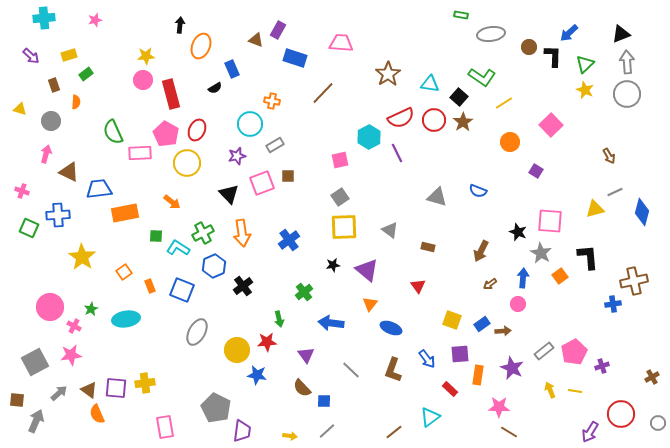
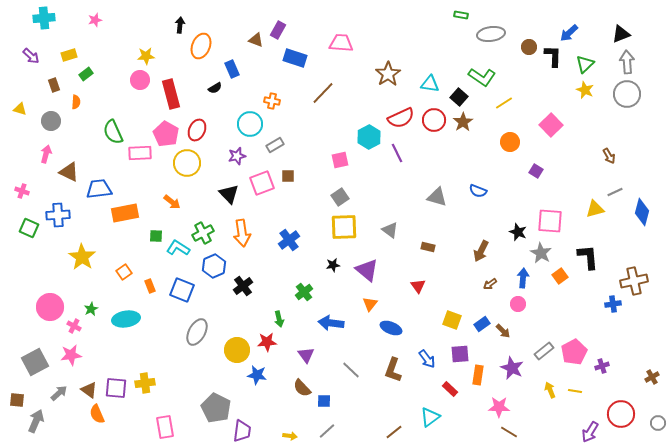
pink circle at (143, 80): moved 3 px left
brown arrow at (503, 331): rotated 49 degrees clockwise
